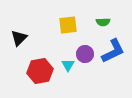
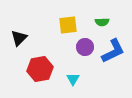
green semicircle: moved 1 px left
purple circle: moved 7 px up
cyan triangle: moved 5 px right, 14 px down
red hexagon: moved 2 px up
